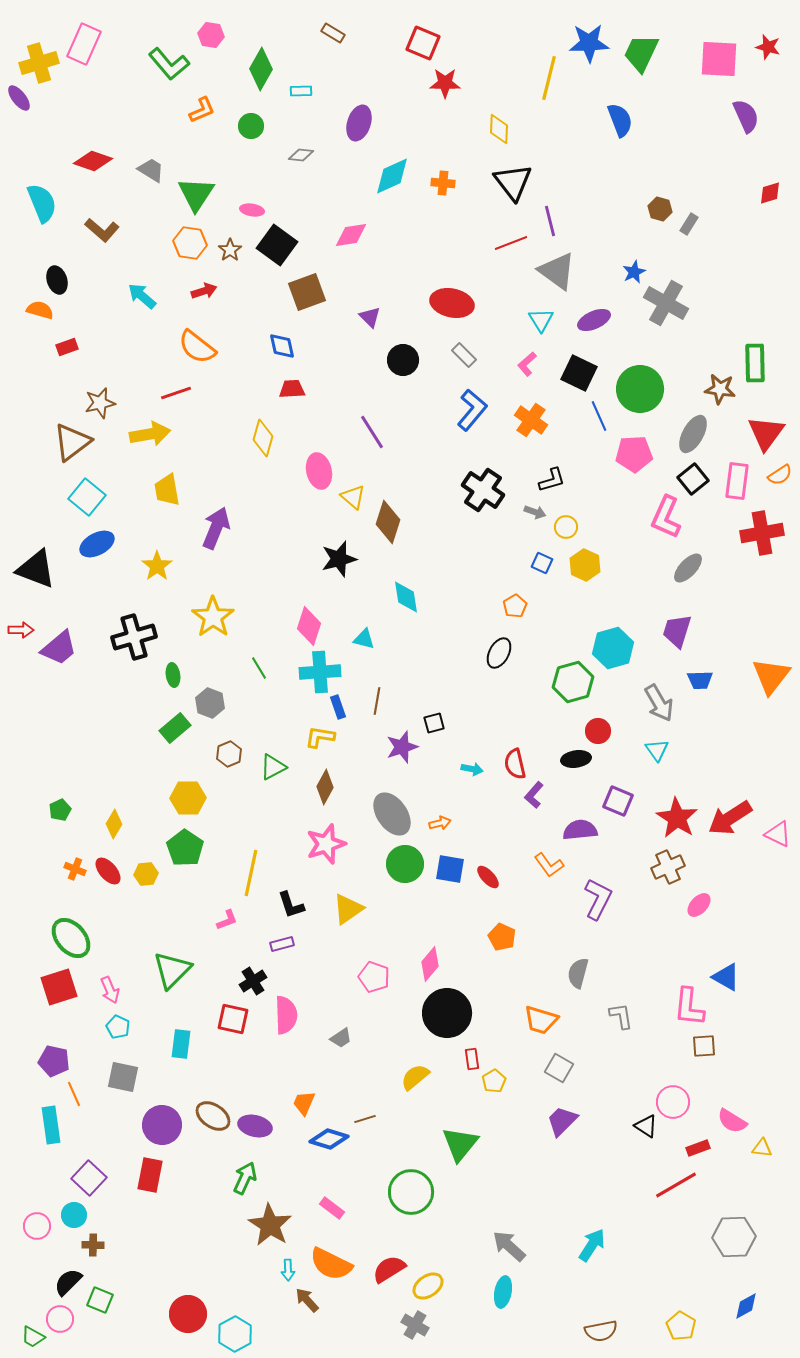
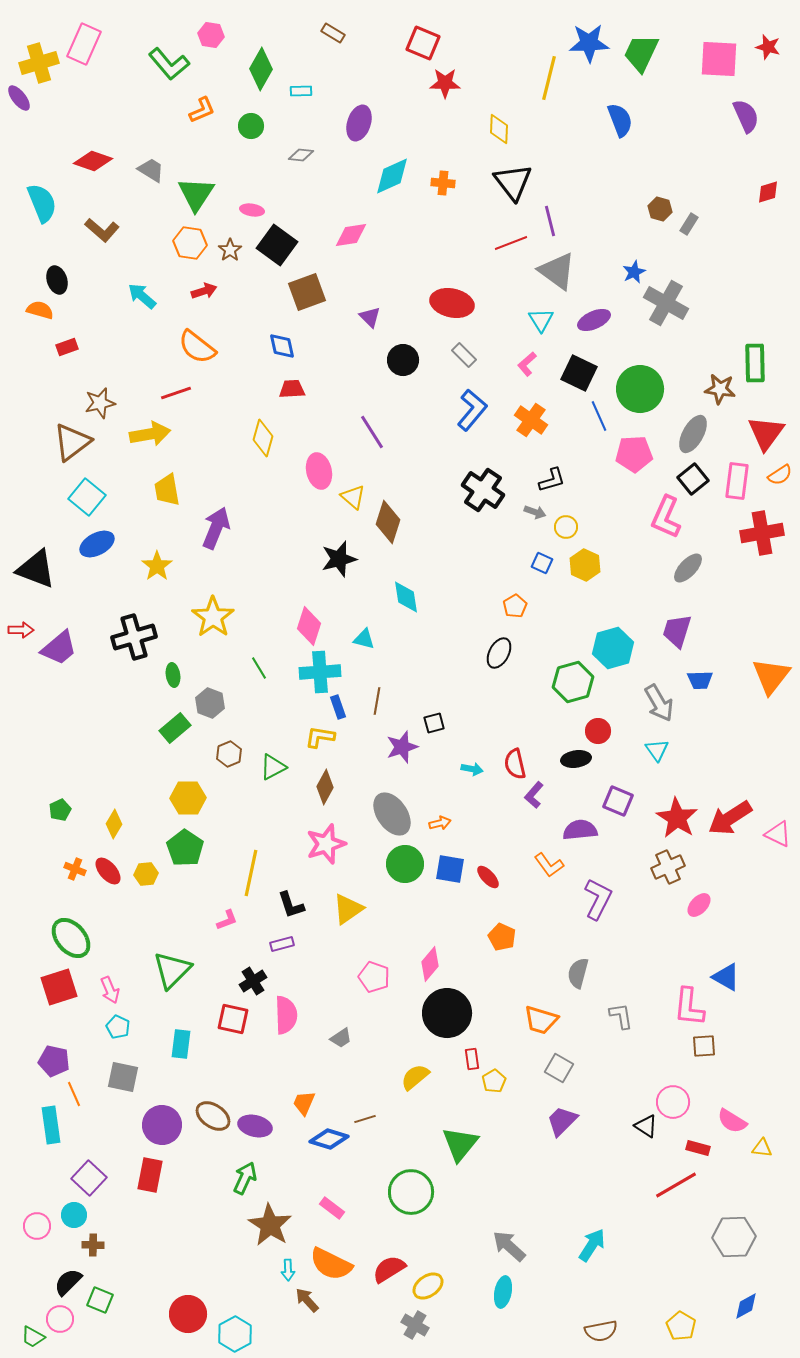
red diamond at (770, 193): moved 2 px left, 1 px up
red rectangle at (698, 1148): rotated 35 degrees clockwise
